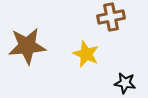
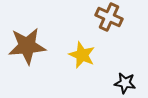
brown cross: moved 2 px left; rotated 36 degrees clockwise
yellow star: moved 4 px left, 1 px down
